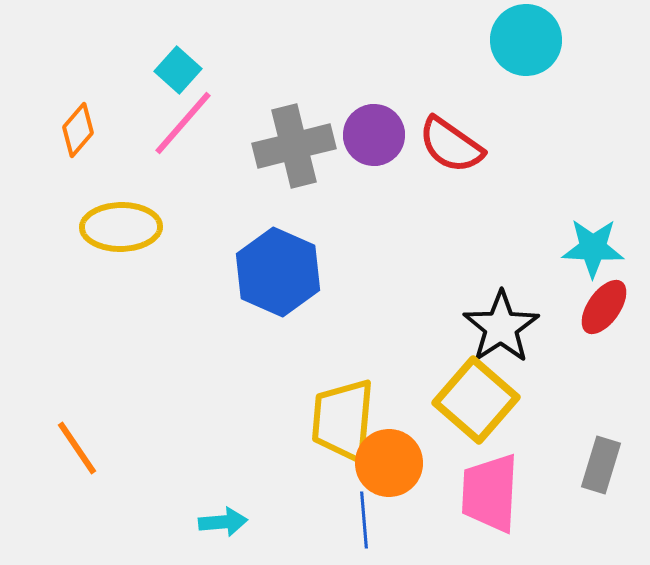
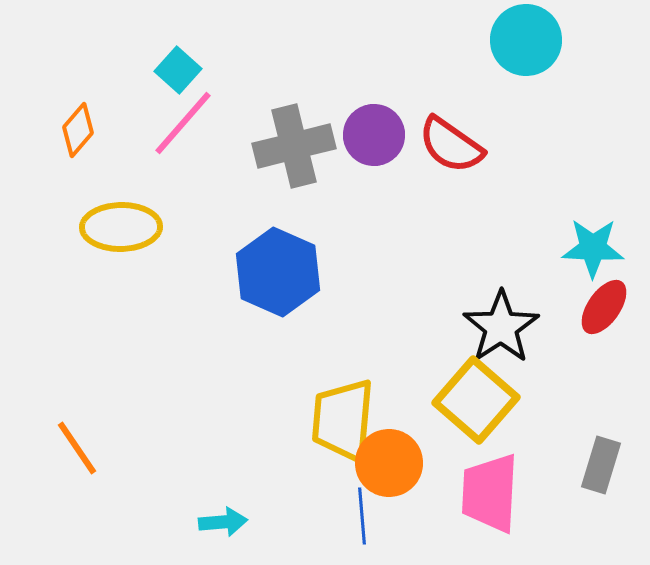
blue line: moved 2 px left, 4 px up
